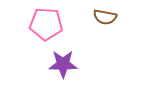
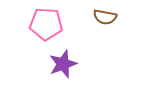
purple star: rotated 20 degrees counterclockwise
